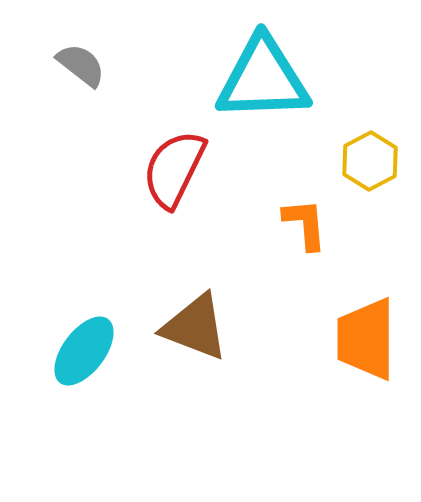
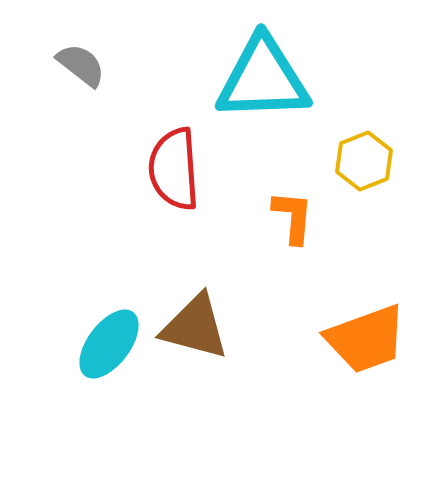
yellow hexagon: moved 6 px left; rotated 6 degrees clockwise
red semicircle: rotated 30 degrees counterclockwise
orange L-shape: moved 12 px left, 7 px up; rotated 10 degrees clockwise
brown triangle: rotated 6 degrees counterclockwise
orange trapezoid: rotated 110 degrees counterclockwise
cyan ellipse: moved 25 px right, 7 px up
